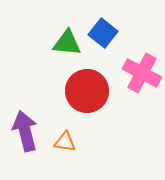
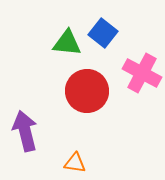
orange triangle: moved 10 px right, 21 px down
